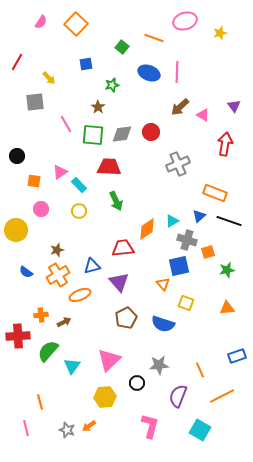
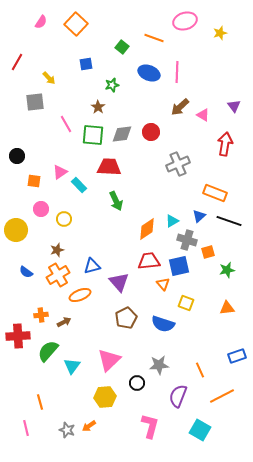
yellow circle at (79, 211): moved 15 px left, 8 px down
red trapezoid at (123, 248): moved 26 px right, 13 px down
